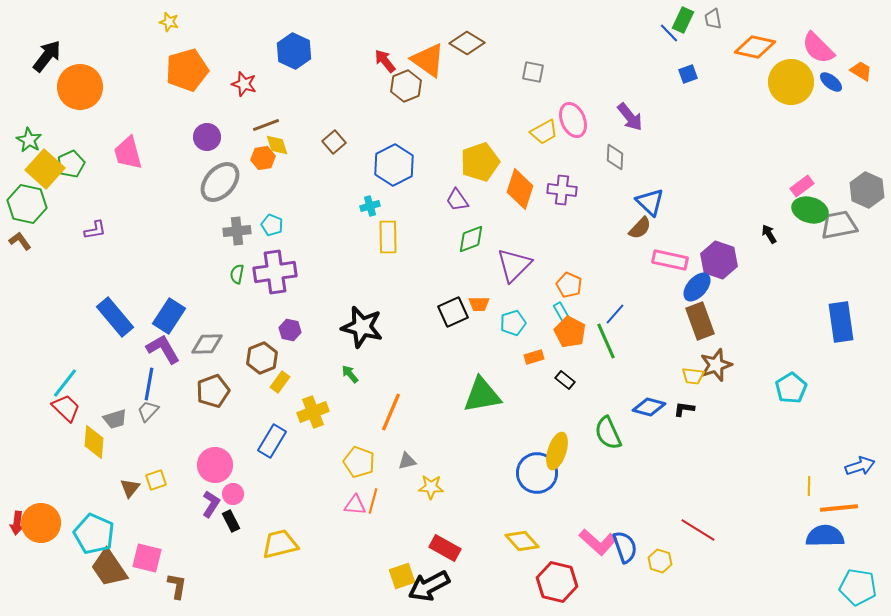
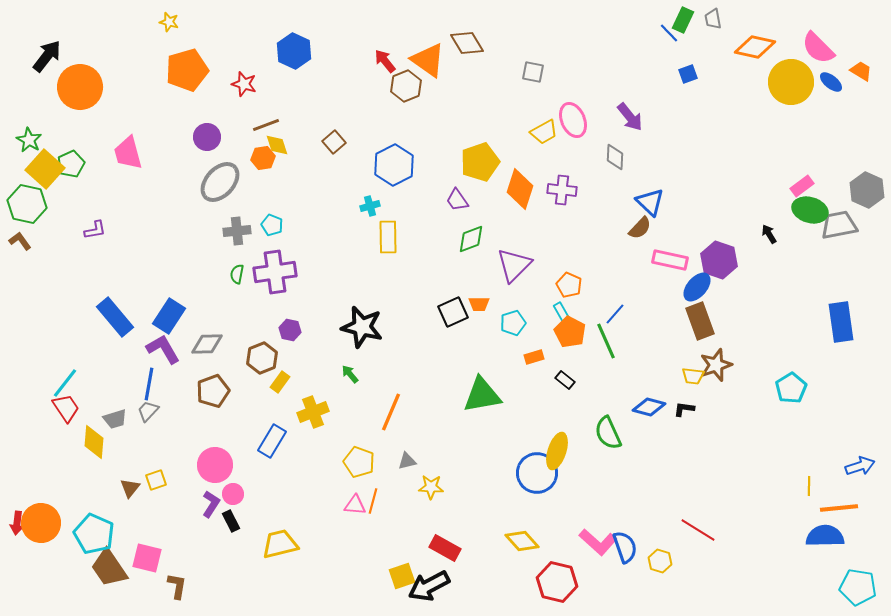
brown diamond at (467, 43): rotated 28 degrees clockwise
red trapezoid at (66, 408): rotated 12 degrees clockwise
